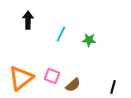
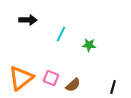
black arrow: rotated 90 degrees clockwise
green star: moved 5 px down
pink square: moved 1 px left, 2 px down
